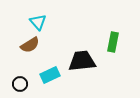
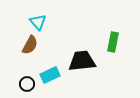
brown semicircle: rotated 30 degrees counterclockwise
black circle: moved 7 px right
